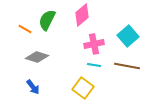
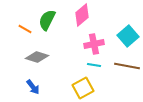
yellow square: rotated 25 degrees clockwise
